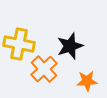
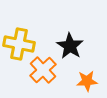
black star: rotated 20 degrees counterclockwise
orange cross: moved 1 px left, 1 px down
